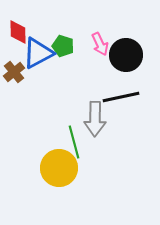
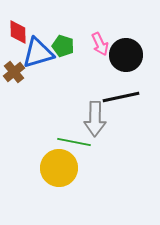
blue triangle: rotated 12 degrees clockwise
green line: rotated 64 degrees counterclockwise
